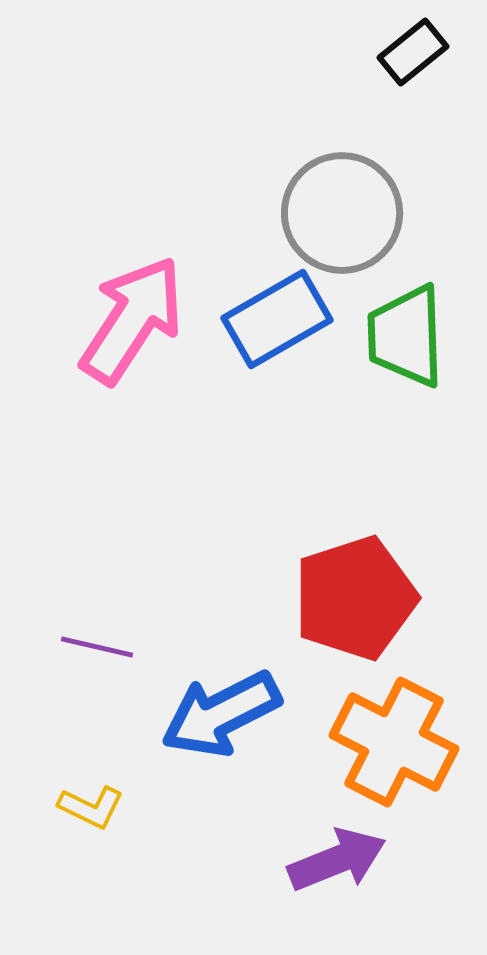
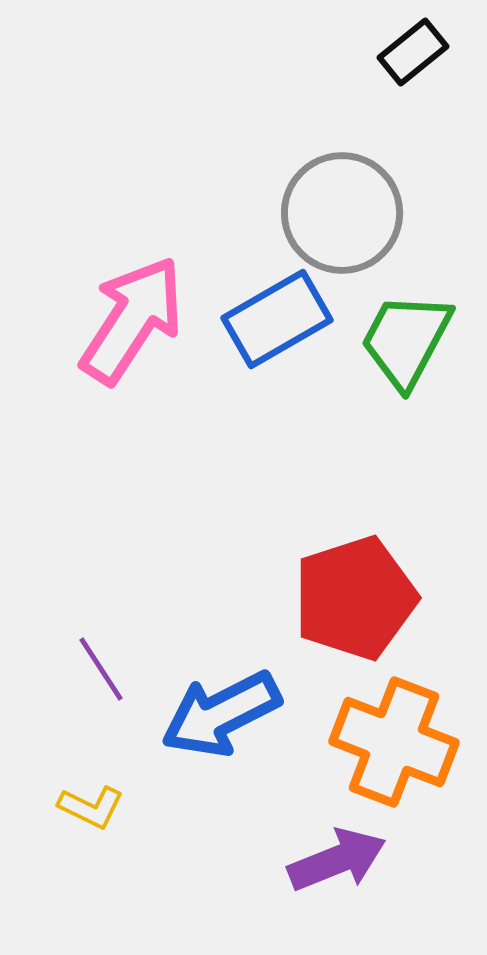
green trapezoid: moved 4 px down; rotated 30 degrees clockwise
purple line: moved 4 px right, 22 px down; rotated 44 degrees clockwise
orange cross: rotated 6 degrees counterclockwise
